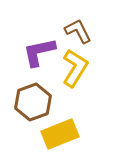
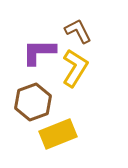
purple L-shape: rotated 12 degrees clockwise
yellow rectangle: moved 2 px left
